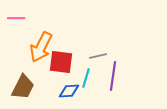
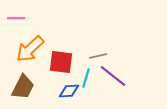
orange arrow: moved 11 px left, 2 px down; rotated 20 degrees clockwise
purple line: rotated 60 degrees counterclockwise
